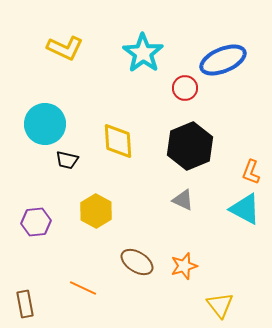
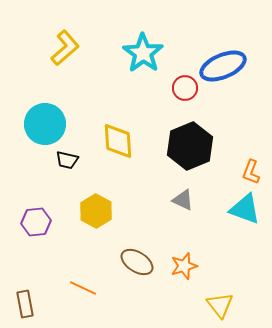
yellow L-shape: rotated 66 degrees counterclockwise
blue ellipse: moved 6 px down
cyan triangle: rotated 8 degrees counterclockwise
